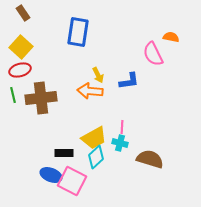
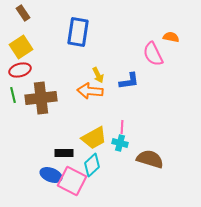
yellow square: rotated 15 degrees clockwise
cyan diamond: moved 4 px left, 8 px down
